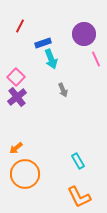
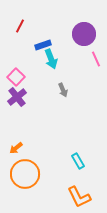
blue rectangle: moved 2 px down
